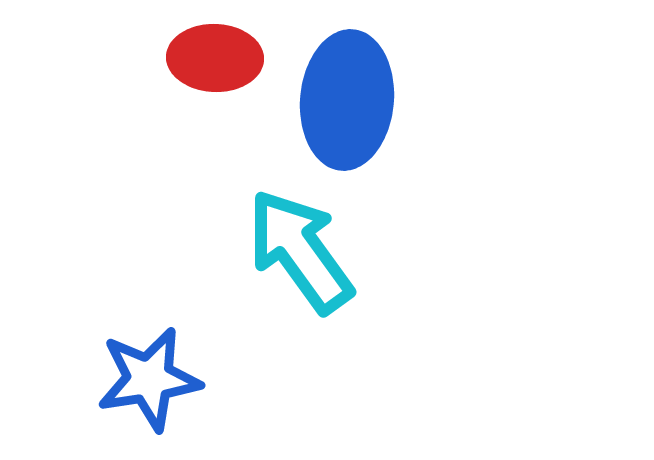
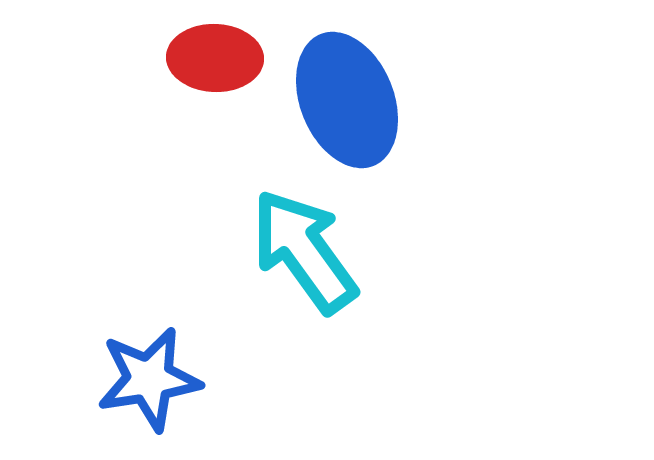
blue ellipse: rotated 27 degrees counterclockwise
cyan arrow: moved 4 px right
